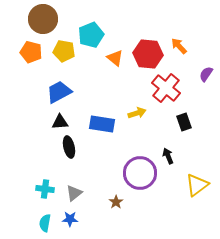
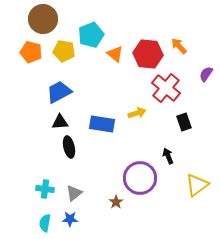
orange triangle: moved 4 px up
purple circle: moved 5 px down
